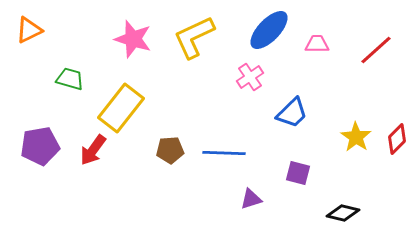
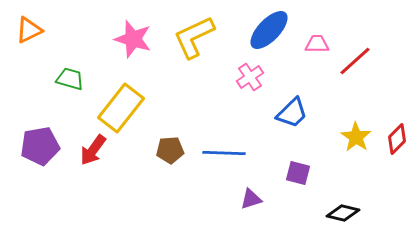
red line: moved 21 px left, 11 px down
